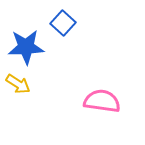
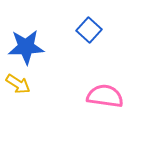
blue square: moved 26 px right, 7 px down
pink semicircle: moved 3 px right, 5 px up
